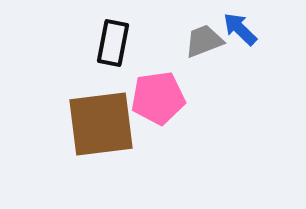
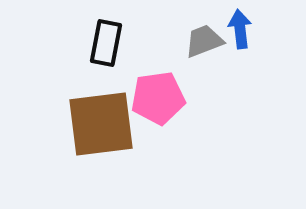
blue arrow: rotated 39 degrees clockwise
black rectangle: moved 7 px left
